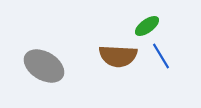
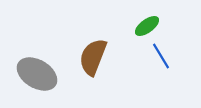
brown semicircle: moved 25 px left, 1 px down; rotated 108 degrees clockwise
gray ellipse: moved 7 px left, 8 px down
